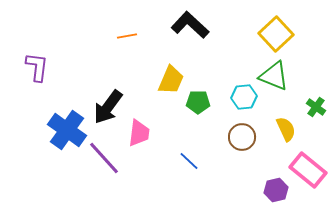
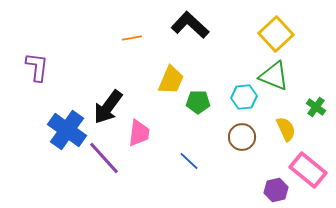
orange line: moved 5 px right, 2 px down
